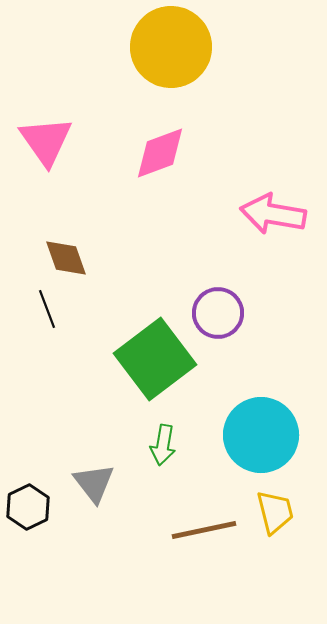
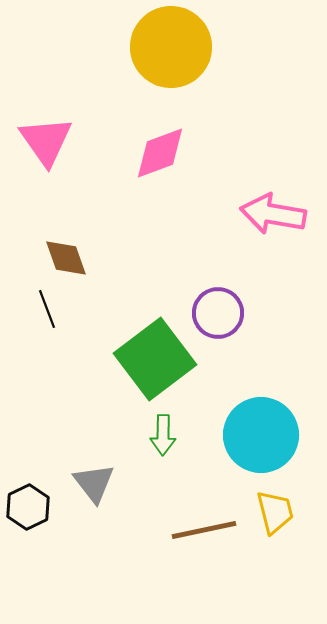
green arrow: moved 10 px up; rotated 9 degrees counterclockwise
